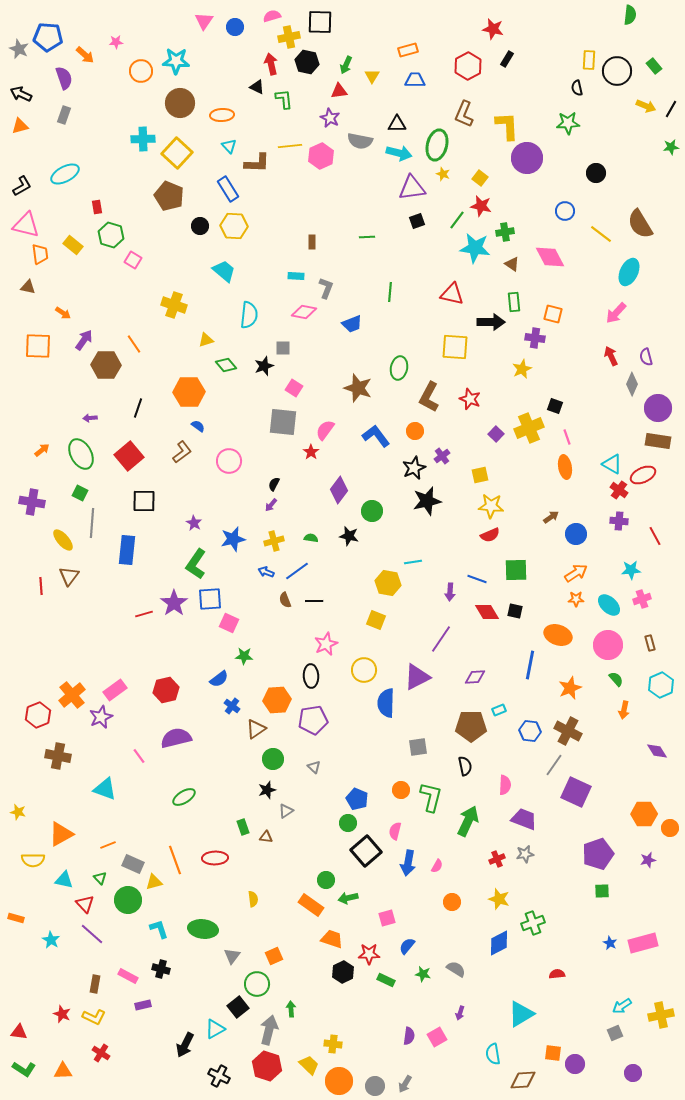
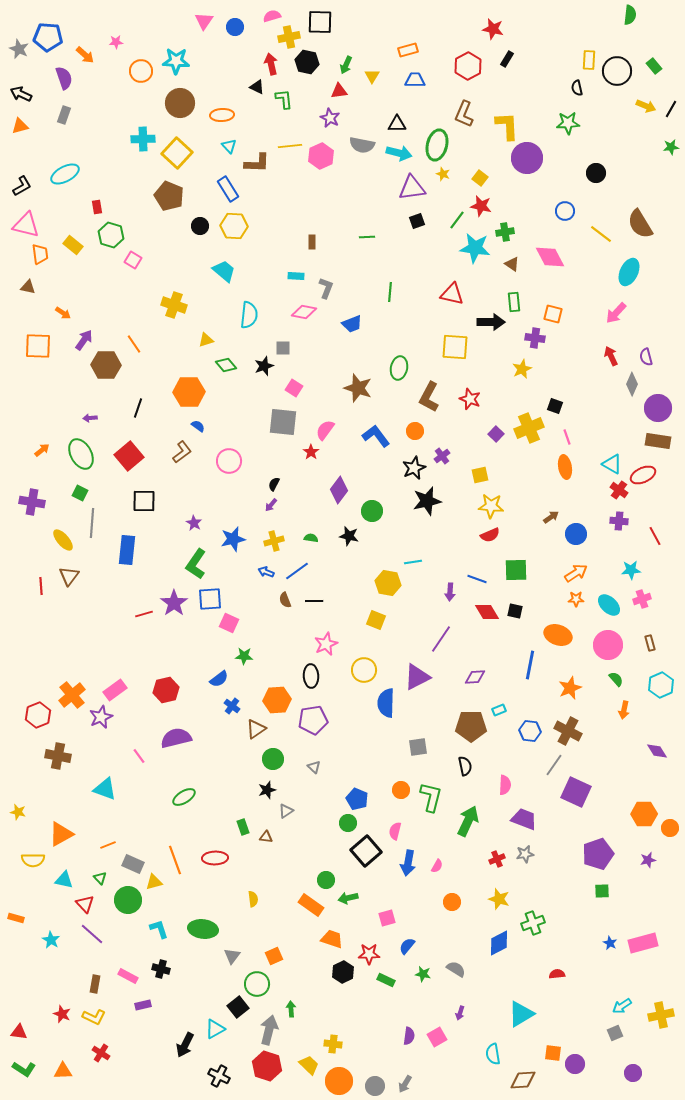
gray semicircle at (360, 141): moved 2 px right, 4 px down
